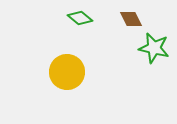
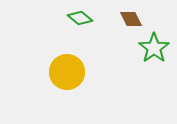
green star: rotated 24 degrees clockwise
